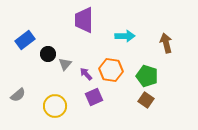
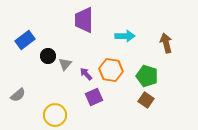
black circle: moved 2 px down
yellow circle: moved 9 px down
